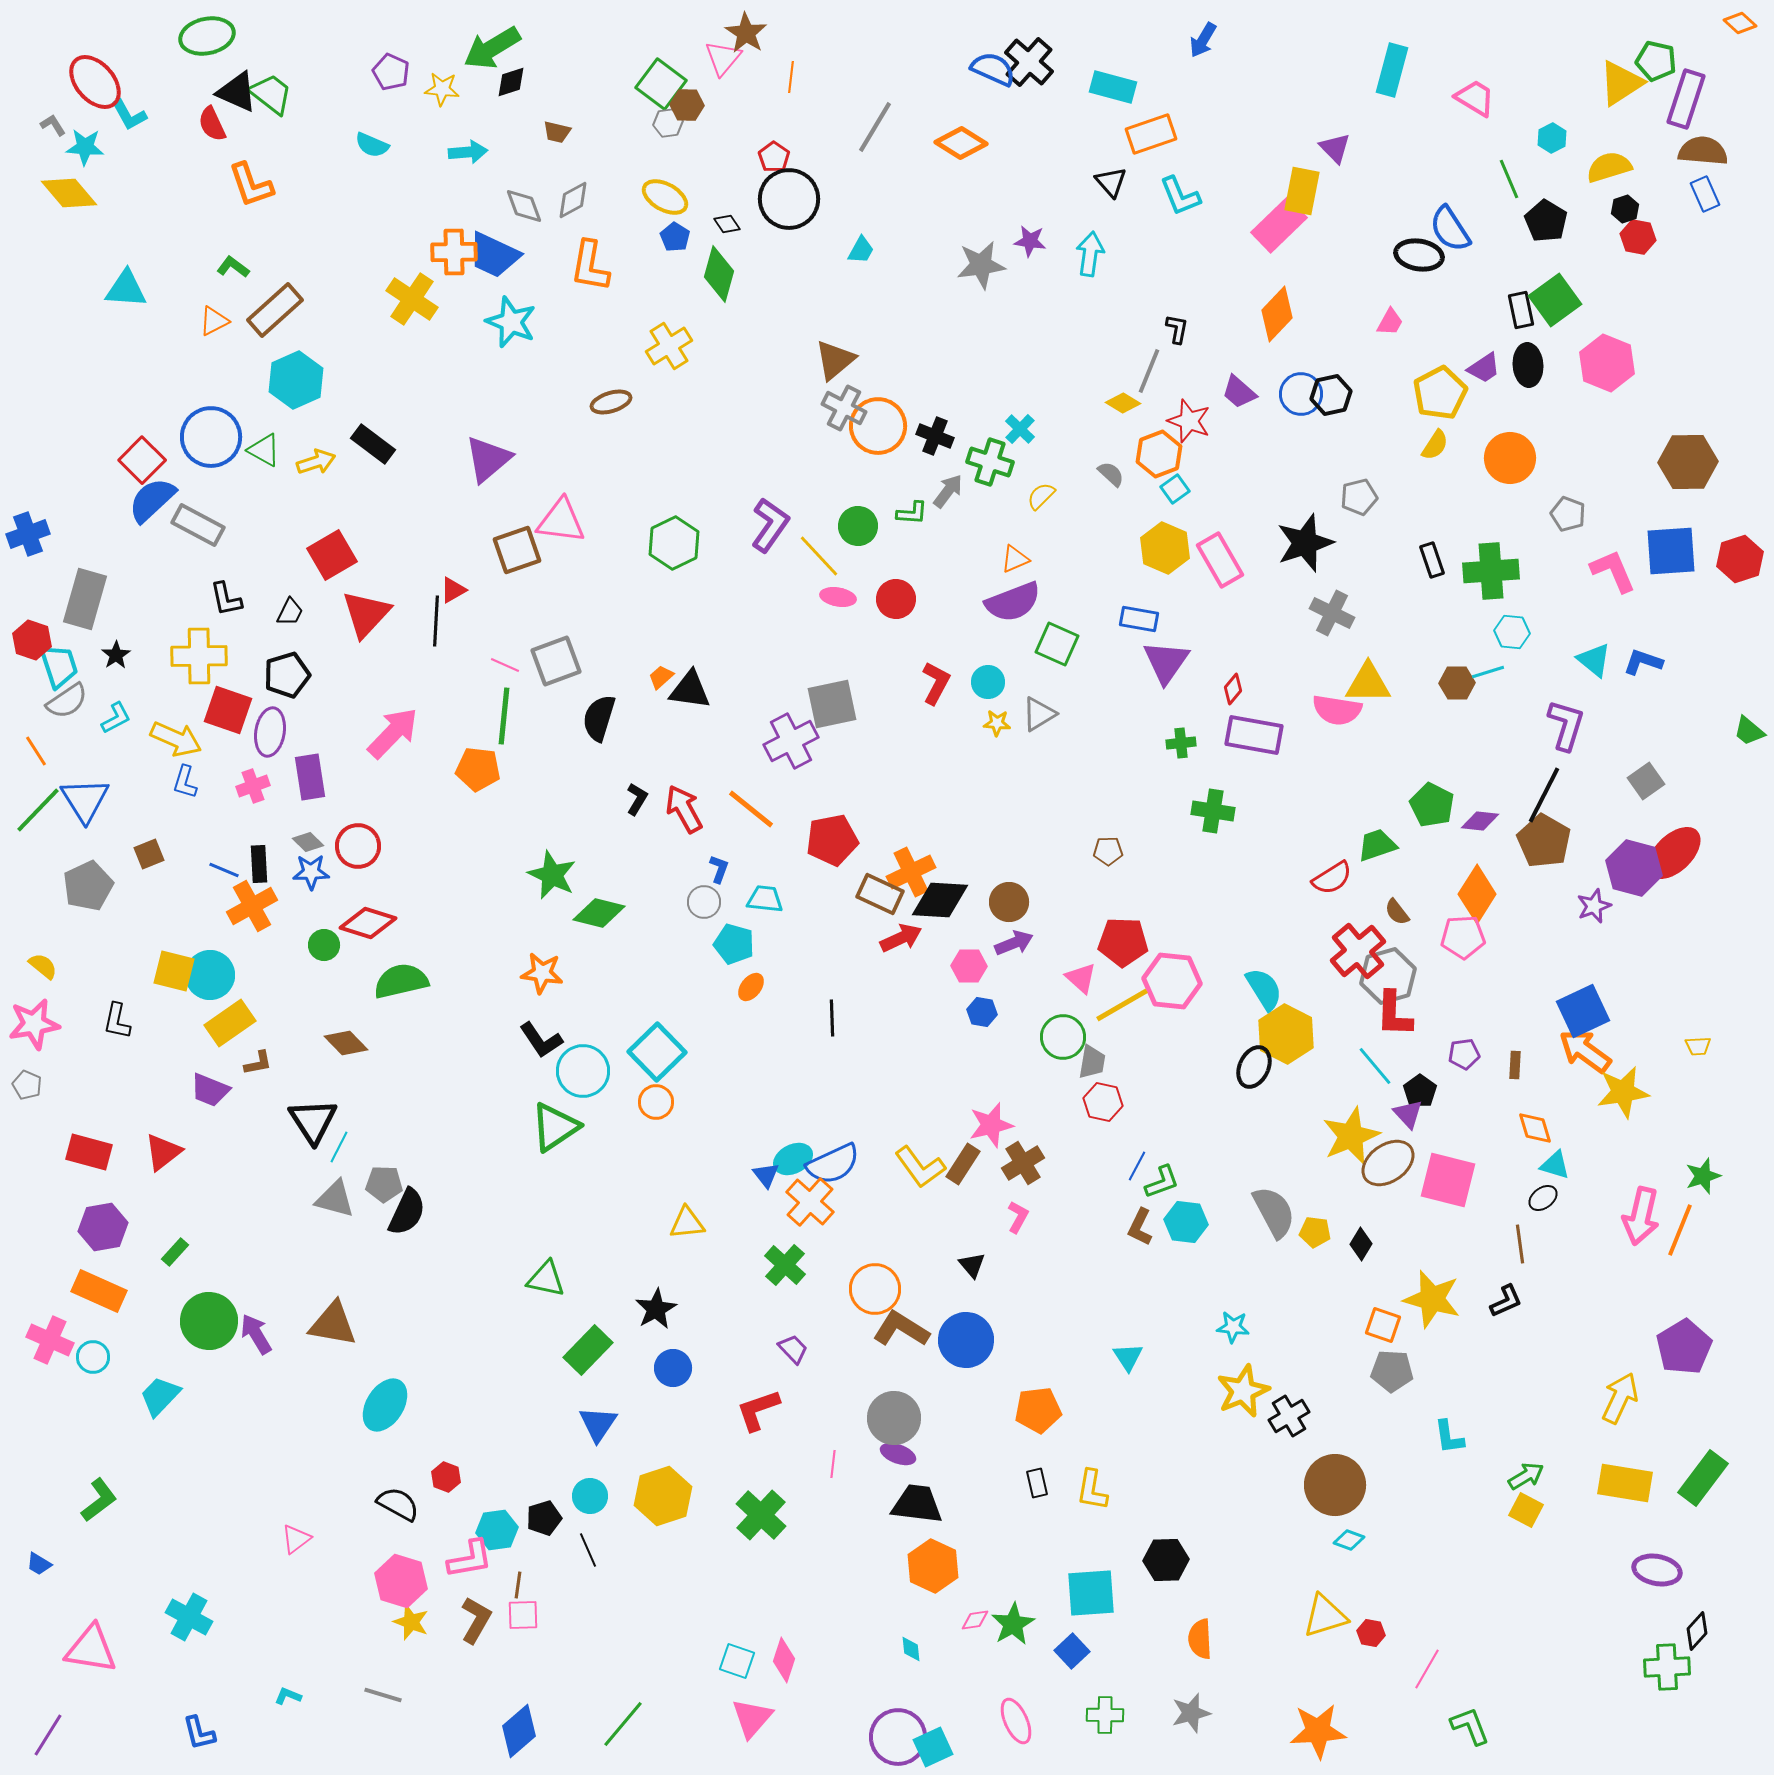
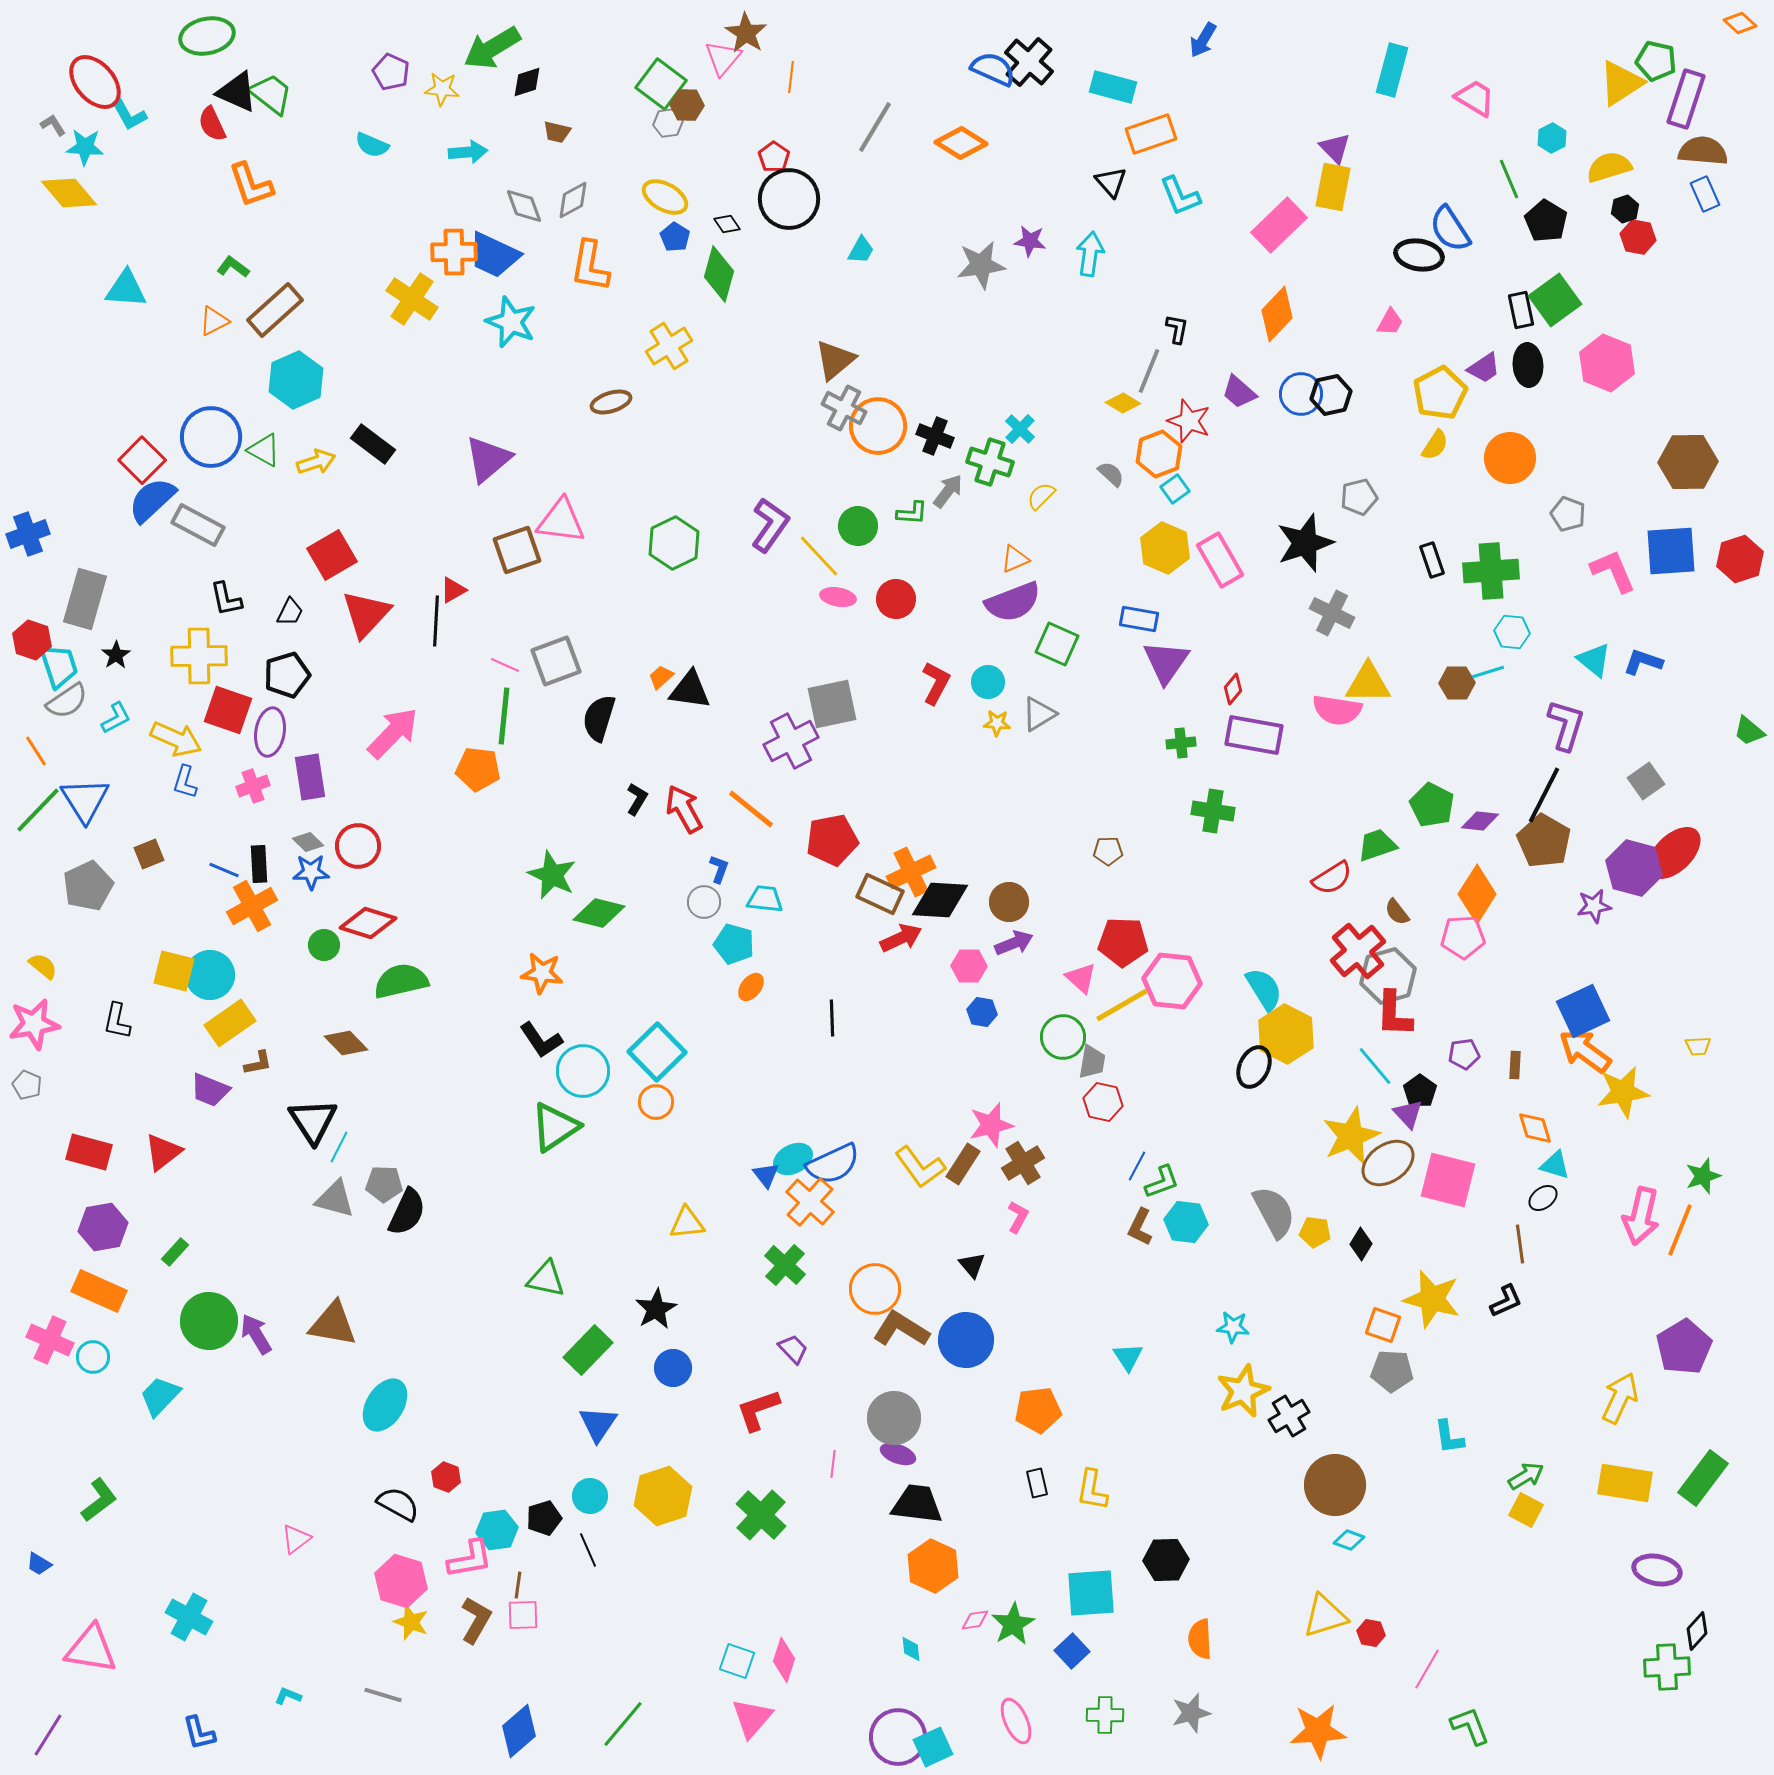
black diamond at (511, 82): moved 16 px right
yellow rectangle at (1302, 191): moved 31 px right, 4 px up
purple star at (1594, 906): rotated 12 degrees clockwise
